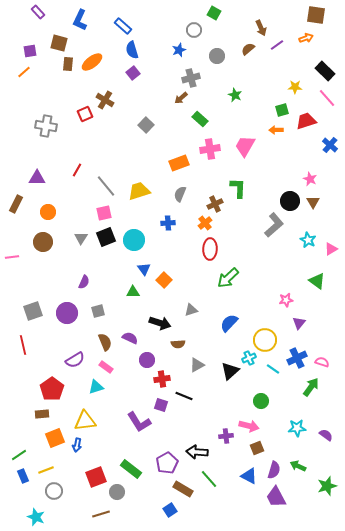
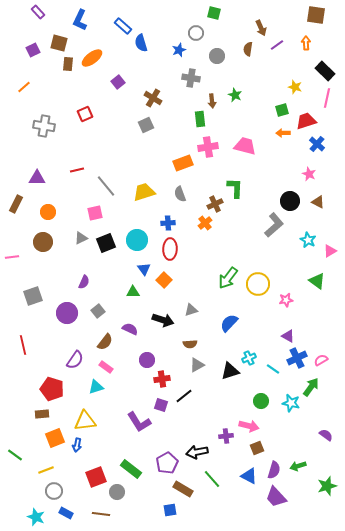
green square at (214, 13): rotated 16 degrees counterclockwise
gray circle at (194, 30): moved 2 px right, 3 px down
orange arrow at (306, 38): moved 5 px down; rotated 72 degrees counterclockwise
brown semicircle at (248, 49): rotated 40 degrees counterclockwise
blue semicircle at (132, 50): moved 9 px right, 7 px up
purple square at (30, 51): moved 3 px right, 1 px up; rotated 16 degrees counterclockwise
orange ellipse at (92, 62): moved 4 px up
orange line at (24, 72): moved 15 px down
purple square at (133, 73): moved 15 px left, 9 px down
gray cross at (191, 78): rotated 24 degrees clockwise
yellow star at (295, 87): rotated 16 degrees clockwise
brown arrow at (181, 98): moved 31 px right, 3 px down; rotated 56 degrees counterclockwise
pink line at (327, 98): rotated 54 degrees clockwise
brown cross at (105, 100): moved 48 px right, 2 px up
green rectangle at (200, 119): rotated 42 degrees clockwise
gray square at (146, 125): rotated 21 degrees clockwise
gray cross at (46, 126): moved 2 px left
orange arrow at (276, 130): moved 7 px right, 3 px down
blue cross at (330, 145): moved 13 px left, 1 px up
pink trapezoid at (245, 146): rotated 75 degrees clockwise
pink cross at (210, 149): moved 2 px left, 2 px up
orange rectangle at (179, 163): moved 4 px right
red line at (77, 170): rotated 48 degrees clockwise
pink star at (310, 179): moved 1 px left, 5 px up
green L-shape at (238, 188): moved 3 px left
yellow trapezoid at (139, 191): moved 5 px right, 1 px down
gray semicircle at (180, 194): rotated 42 degrees counterclockwise
brown triangle at (313, 202): moved 5 px right; rotated 32 degrees counterclockwise
pink square at (104, 213): moved 9 px left
black square at (106, 237): moved 6 px down
gray triangle at (81, 238): rotated 32 degrees clockwise
cyan circle at (134, 240): moved 3 px right
red ellipse at (210, 249): moved 40 px left
pink triangle at (331, 249): moved 1 px left, 2 px down
green arrow at (228, 278): rotated 10 degrees counterclockwise
gray square at (33, 311): moved 15 px up
gray square at (98, 311): rotated 24 degrees counterclockwise
black arrow at (160, 323): moved 3 px right, 3 px up
purple triangle at (299, 323): moved 11 px left, 13 px down; rotated 40 degrees counterclockwise
purple semicircle at (130, 338): moved 9 px up
yellow circle at (265, 340): moved 7 px left, 56 px up
brown semicircle at (105, 342): rotated 60 degrees clockwise
brown semicircle at (178, 344): moved 12 px right
purple semicircle at (75, 360): rotated 24 degrees counterclockwise
pink semicircle at (322, 362): moved 1 px left, 2 px up; rotated 48 degrees counterclockwise
black triangle at (230, 371): rotated 24 degrees clockwise
red pentagon at (52, 389): rotated 20 degrees counterclockwise
black line at (184, 396): rotated 60 degrees counterclockwise
cyan star at (297, 428): moved 6 px left, 25 px up; rotated 18 degrees clockwise
black arrow at (197, 452): rotated 15 degrees counterclockwise
green line at (19, 455): moved 4 px left; rotated 70 degrees clockwise
green arrow at (298, 466): rotated 42 degrees counterclockwise
blue rectangle at (23, 476): moved 43 px right, 37 px down; rotated 40 degrees counterclockwise
green line at (209, 479): moved 3 px right
purple trapezoid at (276, 497): rotated 15 degrees counterclockwise
blue square at (170, 510): rotated 24 degrees clockwise
brown line at (101, 514): rotated 24 degrees clockwise
